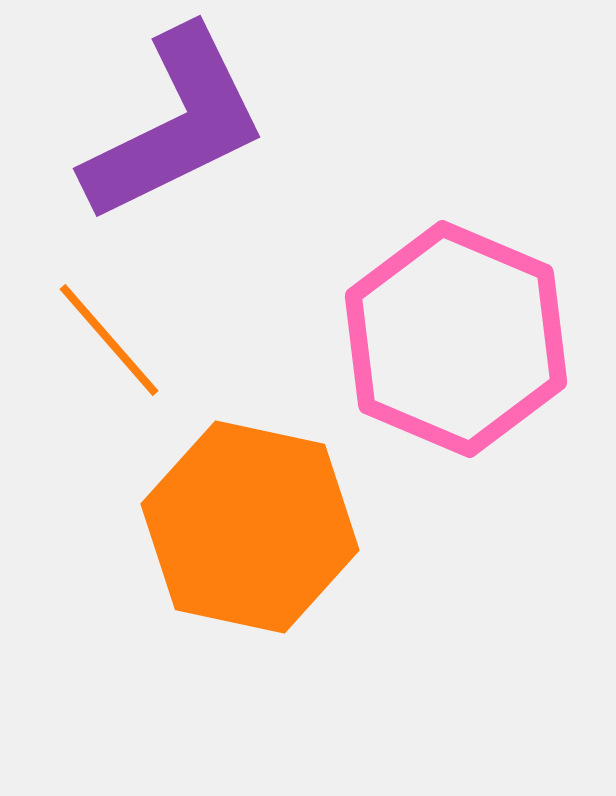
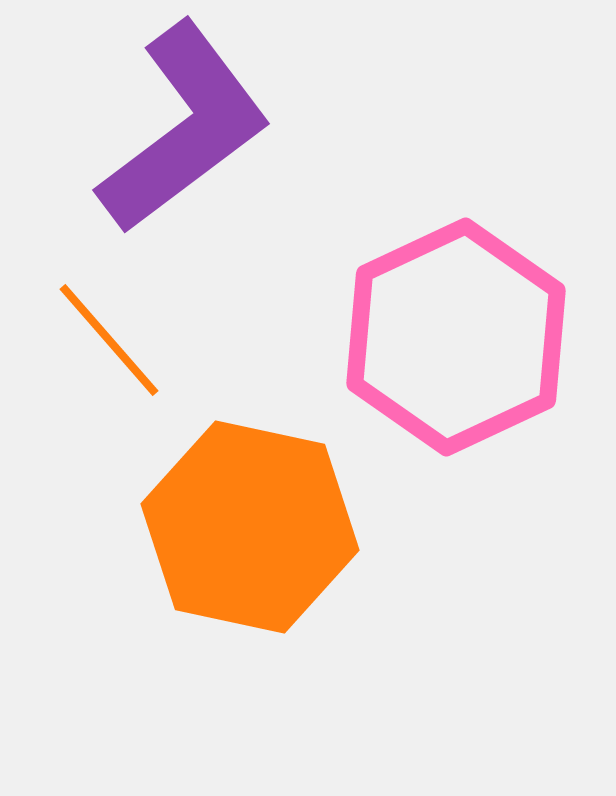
purple L-shape: moved 9 px right, 3 px down; rotated 11 degrees counterclockwise
pink hexagon: moved 2 px up; rotated 12 degrees clockwise
